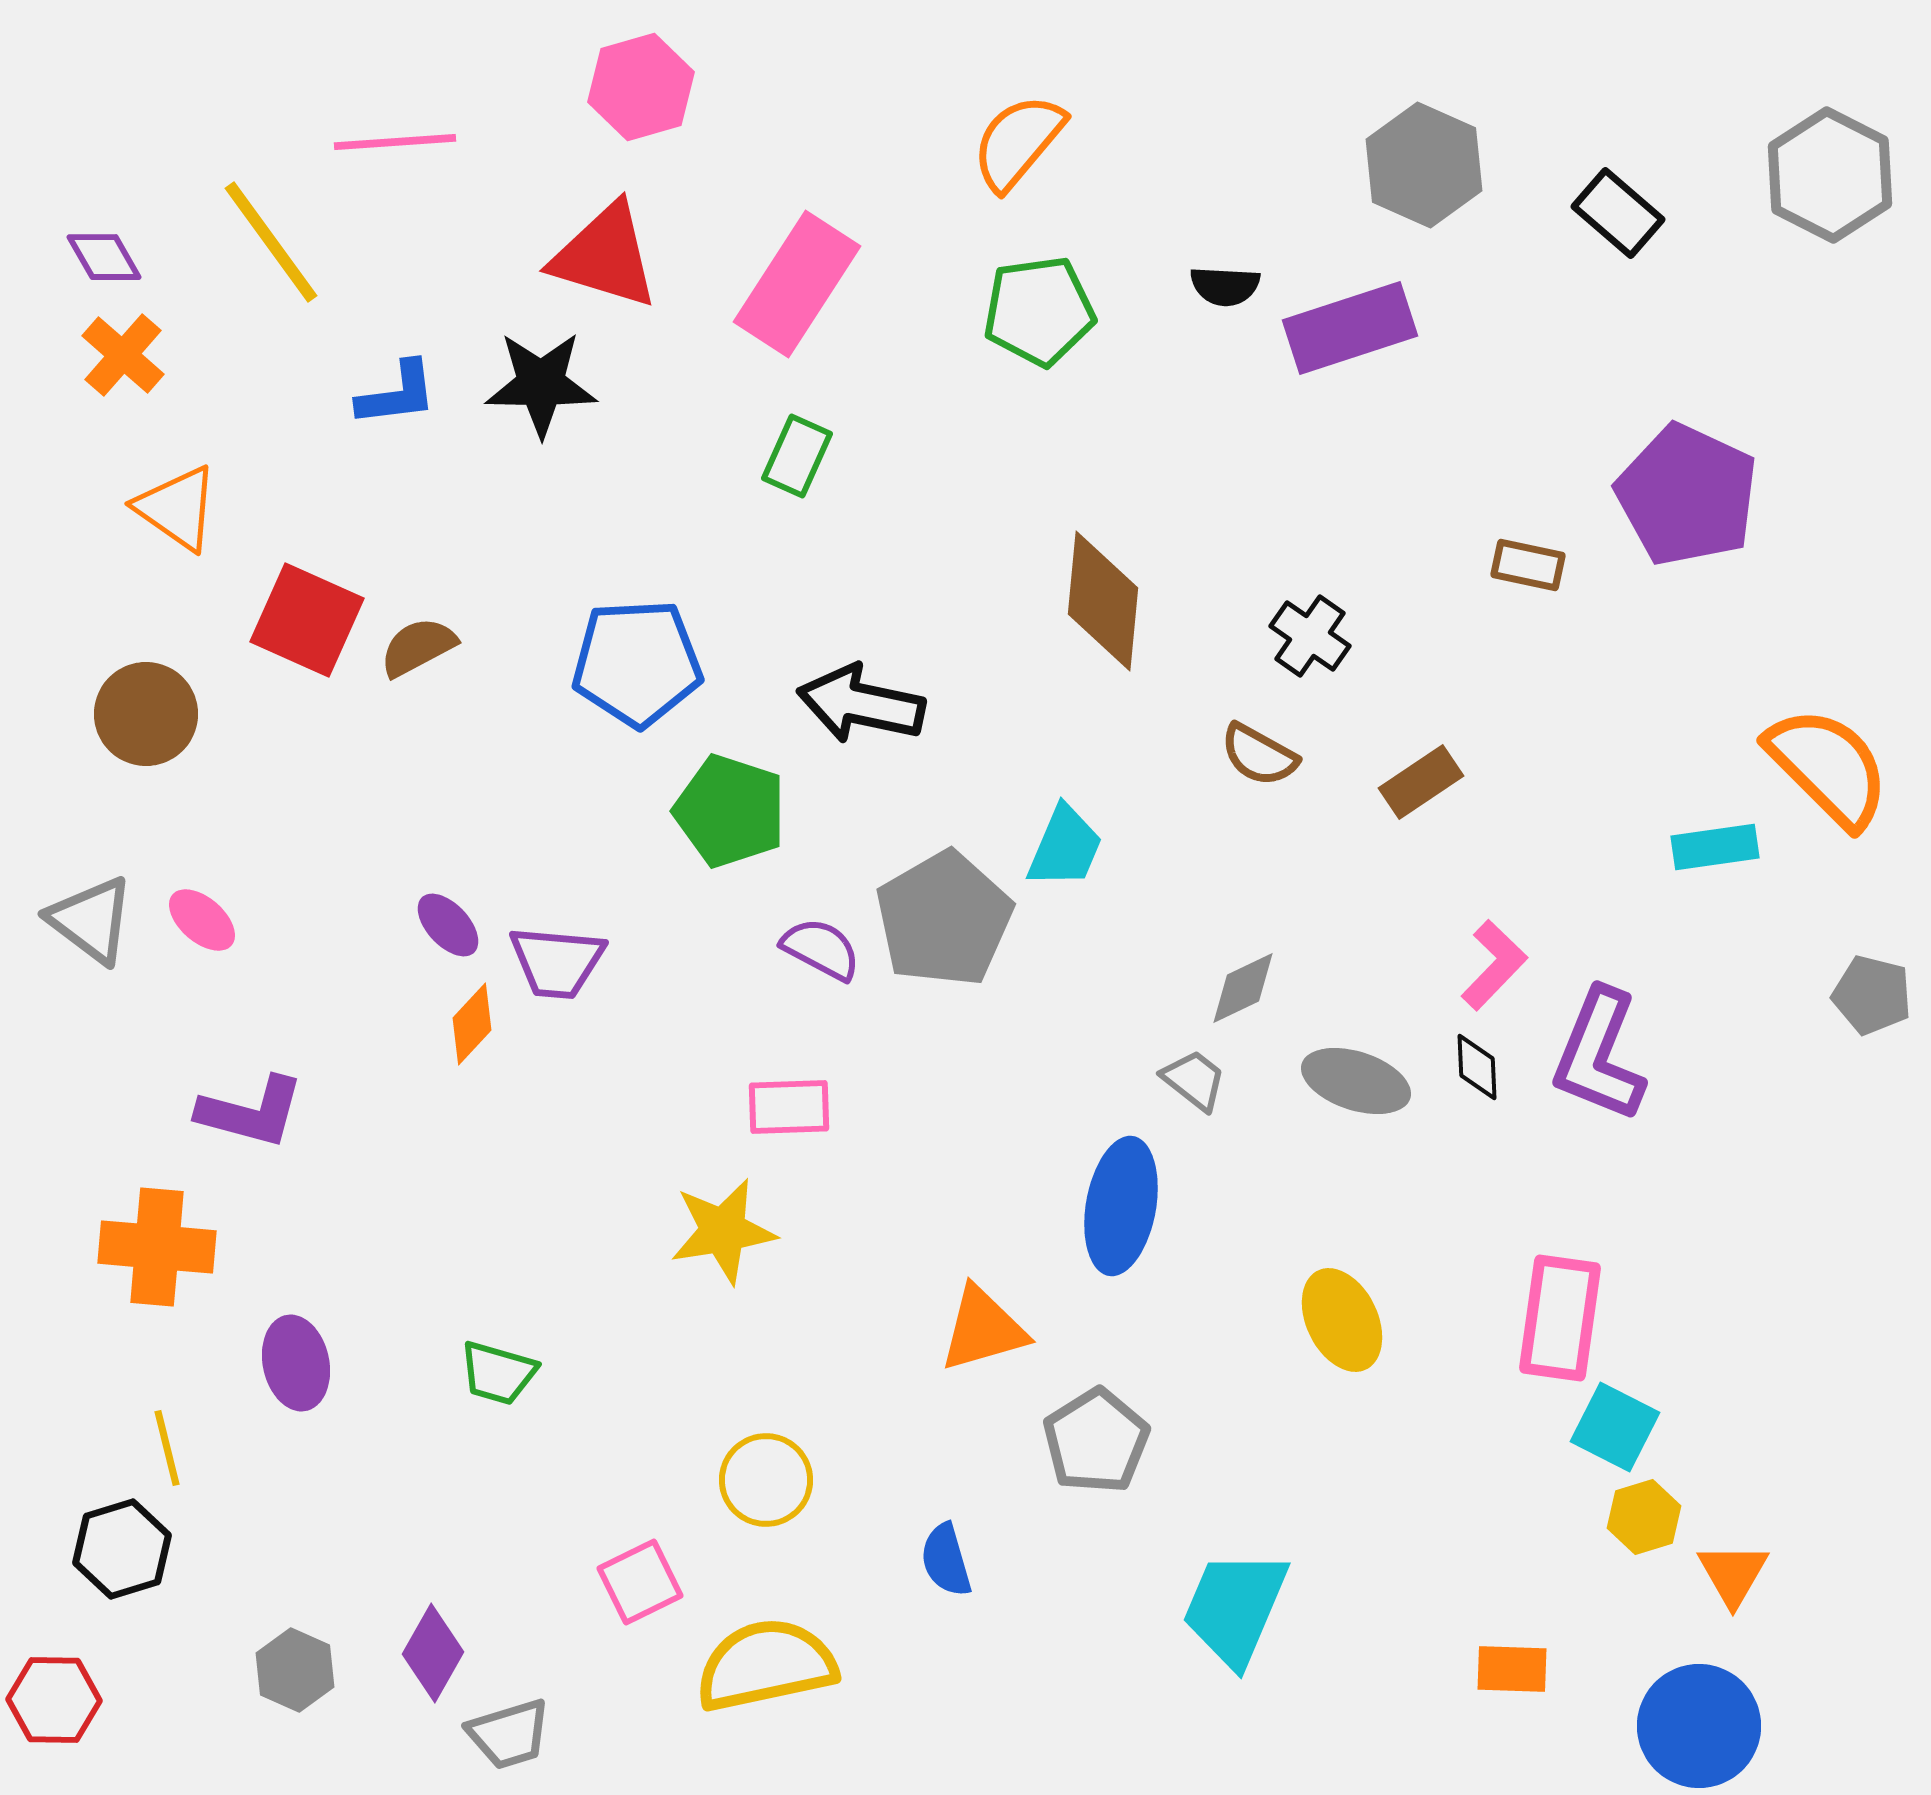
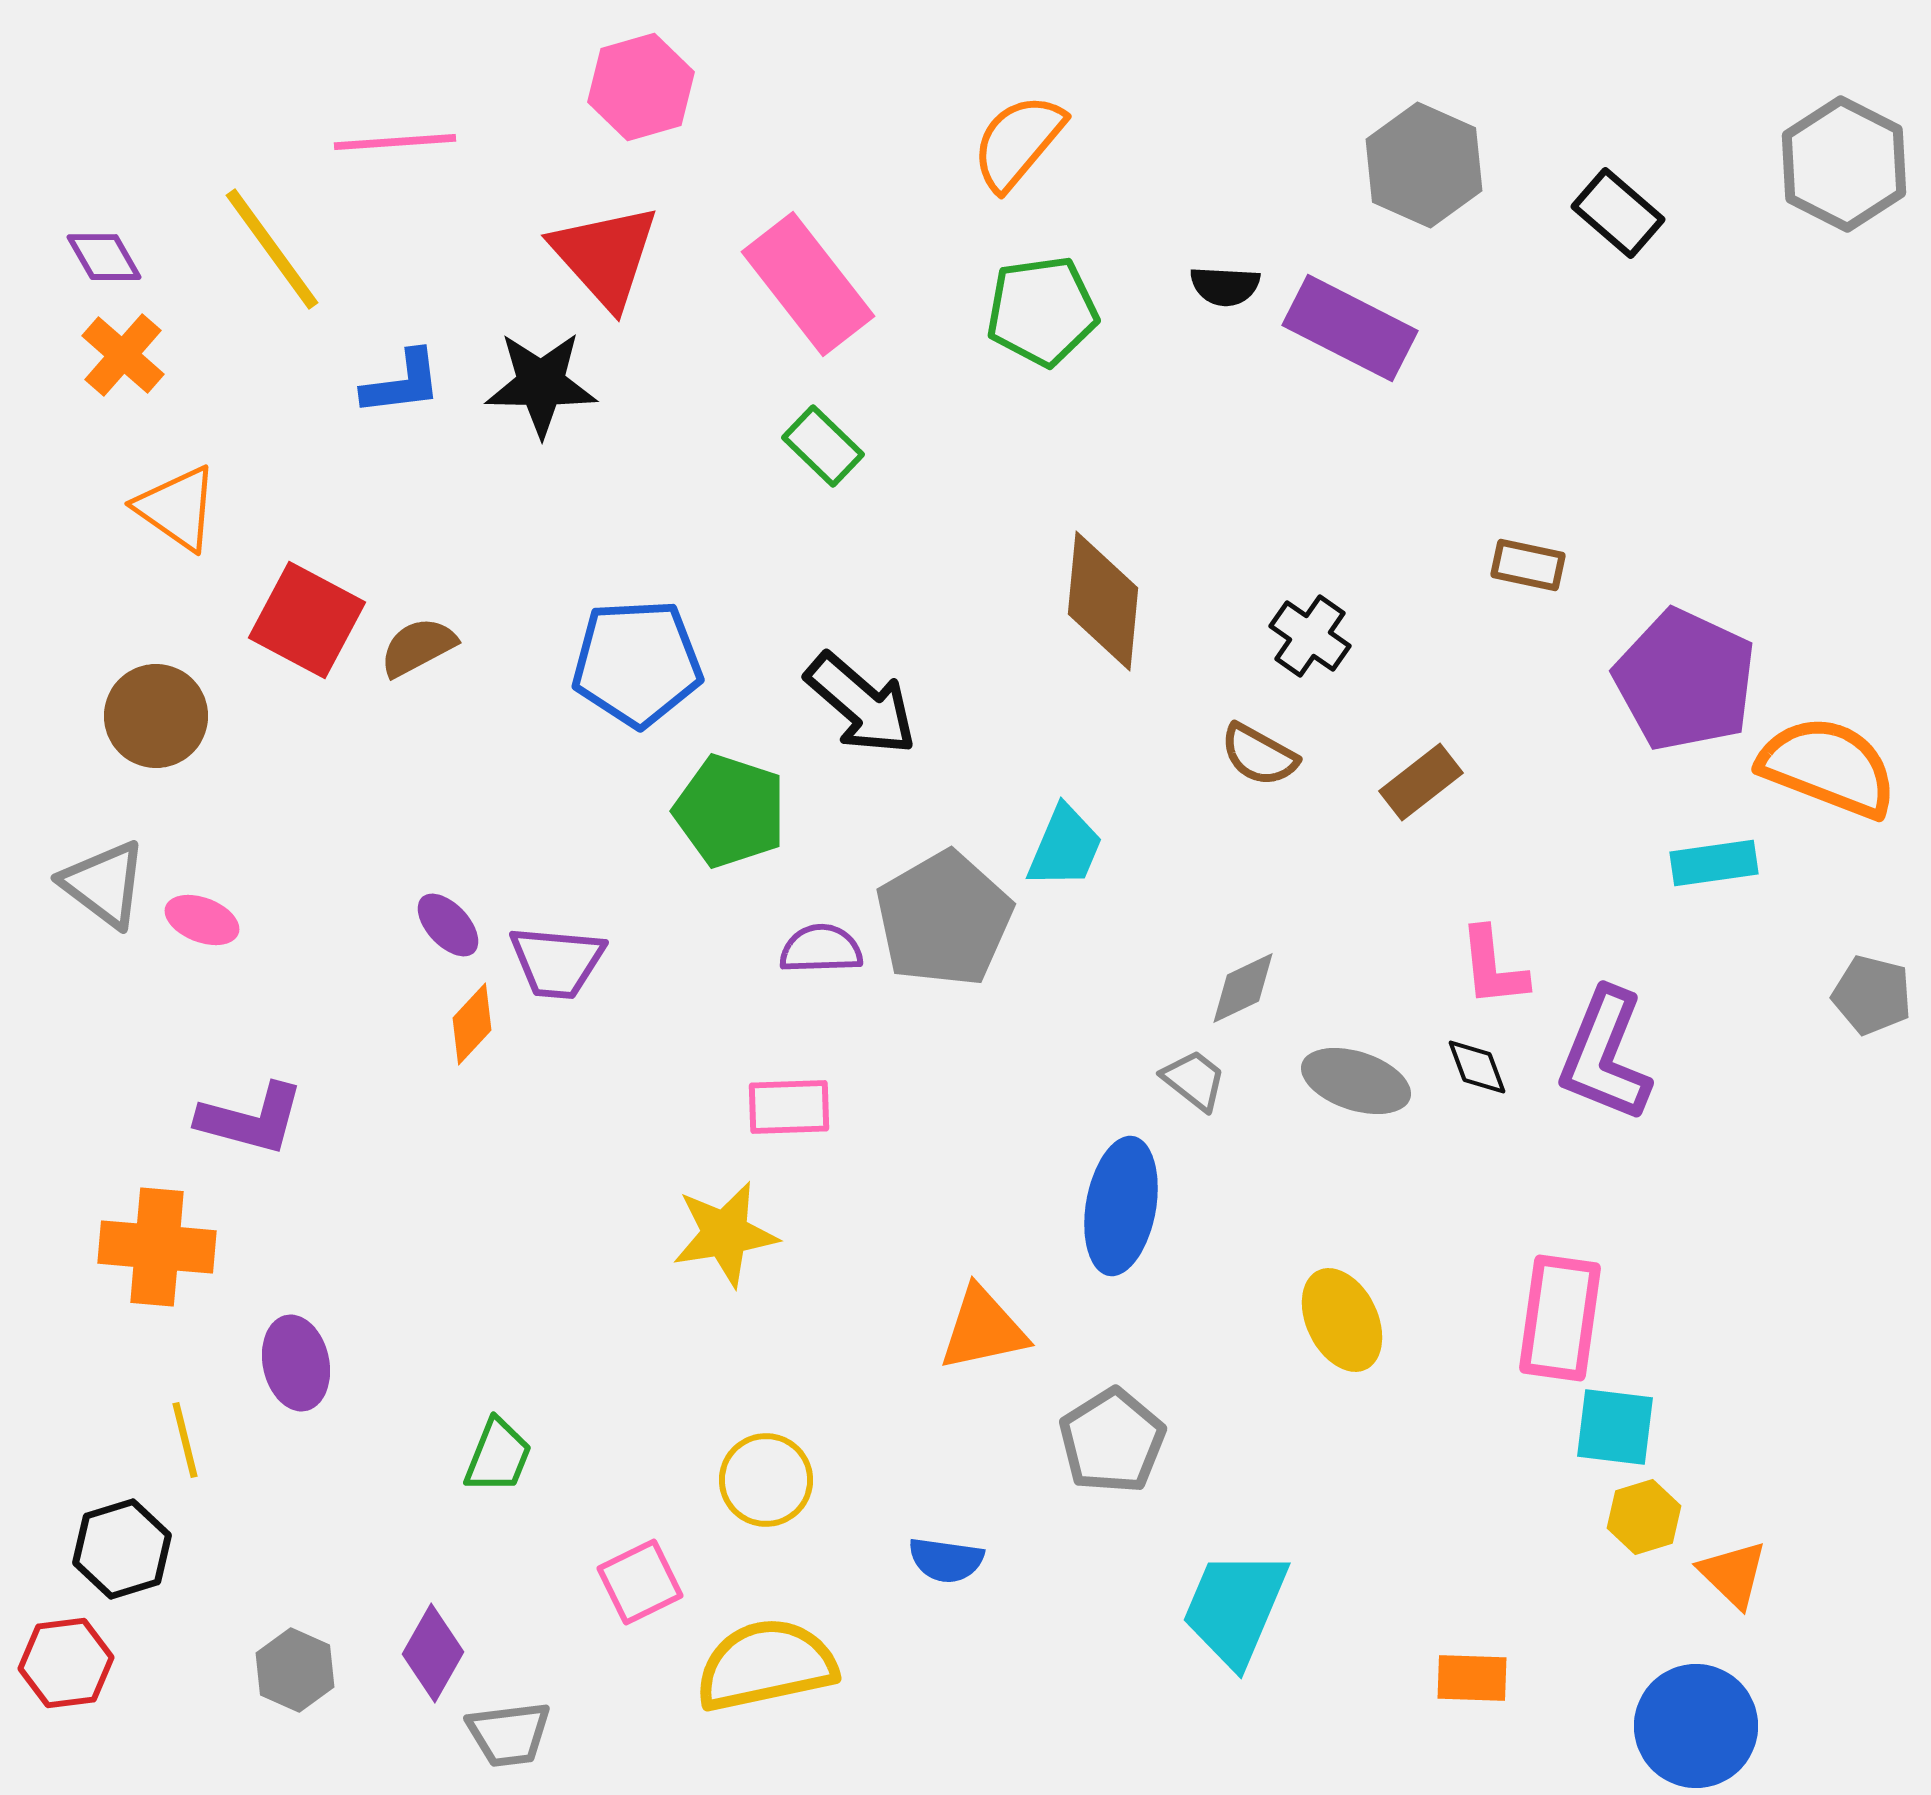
gray hexagon at (1830, 175): moved 14 px right, 11 px up
yellow line at (271, 242): moved 1 px right, 7 px down
red triangle at (605, 256): rotated 31 degrees clockwise
pink rectangle at (797, 284): moved 11 px right; rotated 71 degrees counterclockwise
green pentagon at (1039, 311): moved 3 px right
purple rectangle at (1350, 328): rotated 45 degrees clockwise
blue L-shape at (397, 394): moved 5 px right, 11 px up
green rectangle at (797, 456): moved 26 px right, 10 px up; rotated 70 degrees counterclockwise
purple pentagon at (1687, 495): moved 2 px left, 185 px down
red square at (307, 620): rotated 4 degrees clockwise
black arrow at (861, 704): rotated 151 degrees counterclockwise
brown circle at (146, 714): moved 10 px right, 2 px down
orange semicircle at (1828, 767): rotated 24 degrees counterclockwise
brown rectangle at (1421, 782): rotated 4 degrees counterclockwise
cyan rectangle at (1715, 847): moved 1 px left, 16 px down
gray triangle at (91, 920): moved 13 px right, 36 px up
pink ellipse at (202, 920): rotated 20 degrees counterclockwise
purple semicircle at (821, 949): rotated 30 degrees counterclockwise
pink L-shape at (1494, 965): moved 1 px left, 2 px down; rotated 130 degrees clockwise
purple L-shape at (1599, 1055): moved 6 px right
black diamond at (1477, 1067): rotated 18 degrees counterclockwise
purple L-shape at (251, 1112): moved 7 px down
yellow star at (723, 1231): moved 2 px right, 3 px down
orange triangle at (983, 1329): rotated 4 degrees clockwise
green trapezoid at (498, 1373): moved 83 px down; rotated 84 degrees counterclockwise
cyan square at (1615, 1427): rotated 20 degrees counterclockwise
gray pentagon at (1096, 1441): moved 16 px right
yellow line at (167, 1448): moved 18 px right, 8 px up
blue semicircle at (946, 1560): rotated 66 degrees counterclockwise
orange triangle at (1733, 1574): rotated 16 degrees counterclockwise
orange rectangle at (1512, 1669): moved 40 px left, 9 px down
red hexagon at (54, 1700): moved 12 px right, 37 px up; rotated 8 degrees counterclockwise
blue circle at (1699, 1726): moved 3 px left
gray trapezoid at (509, 1734): rotated 10 degrees clockwise
